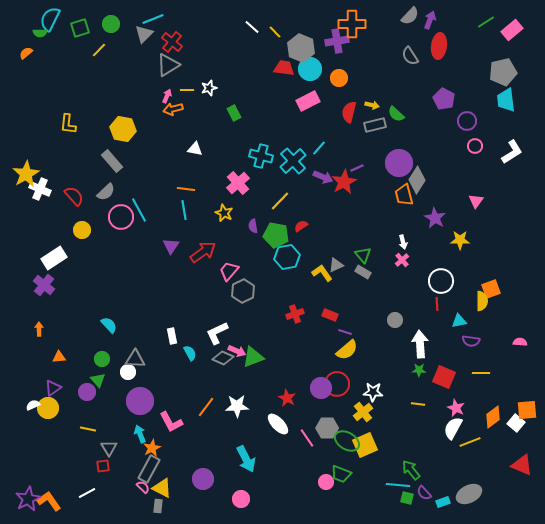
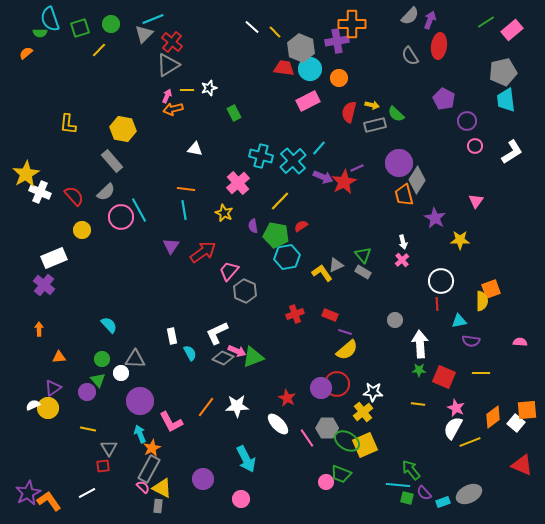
cyan semicircle at (50, 19): rotated 45 degrees counterclockwise
white cross at (40, 189): moved 3 px down
white rectangle at (54, 258): rotated 10 degrees clockwise
gray hexagon at (243, 291): moved 2 px right; rotated 10 degrees counterclockwise
white circle at (128, 372): moved 7 px left, 1 px down
purple star at (28, 499): moved 6 px up
